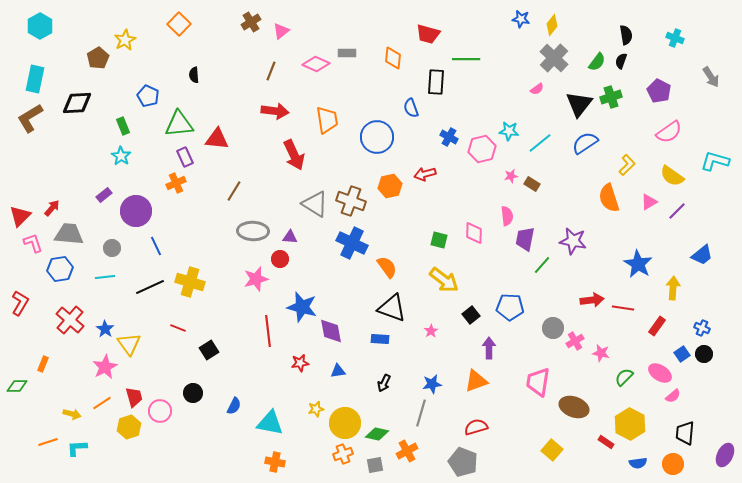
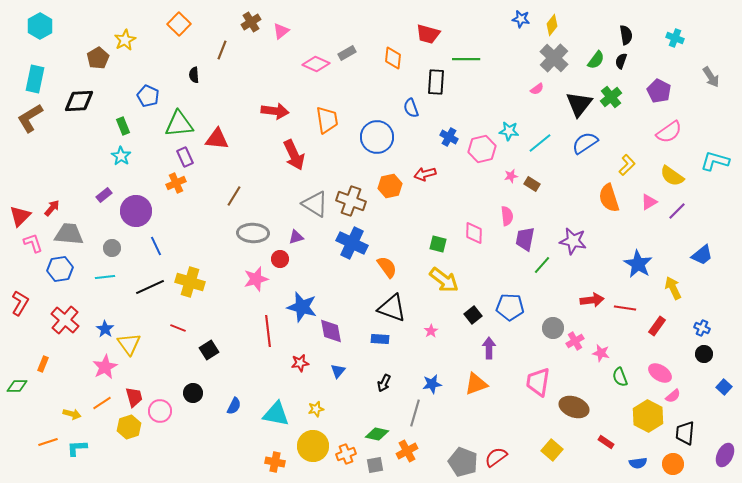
gray rectangle at (347, 53): rotated 30 degrees counterclockwise
green semicircle at (597, 62): moved 1 px left, 2 px up
brown line at (271, 71): moved 49 px left, 21 px up
green cross at (611, 97): rotated 20 degrees counterclockwise
black diamond at (77, 103): moved 2 px right, 2 px up
brown line at (234, 191): moved 5 px down
gray ellipse at (253, 231): moved 2 px down
purple triangle at (290, 237): moved 6 px right; rotated 21 degrees counterclockwise
green square at (439, 240): moved 1 px left, 4 px down
yellow arrow at (673, 288): rotated 30 degrees counterclockwise
red line at (623, 308): moved 2 px right
black square at (471, 315): moved 2 px right
red cross at (70, 320): moved 5 px left
blue square at (682, 354): moved 42 px right, 33 px down; rotated 14 degrees counterclockwise
blue triangle at (338, 371): rotated 42 degrees counterclockwise
green semicircle at (624, 377): moved 4 px left; rotated 66 degrees counterclockwise
orange triangle at (476, 381): moved 3 px down
gray line at (421, 413): moved 6 px left
cyan triangle at (270, 423): moved 6 px right, 9 px up
yellow circle at (345, 423): moved 32 px left, 23 px down
yellow hexagon at (630, 424): moved 18 px right, 8 px up
red semicircle at (476, 427): moved 20 px right, 30 px down; rotated 20 degrees counterclockwise
orange cross at (343, 454): moved 3 px right
